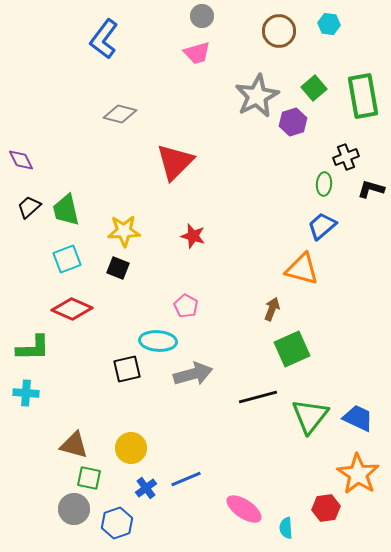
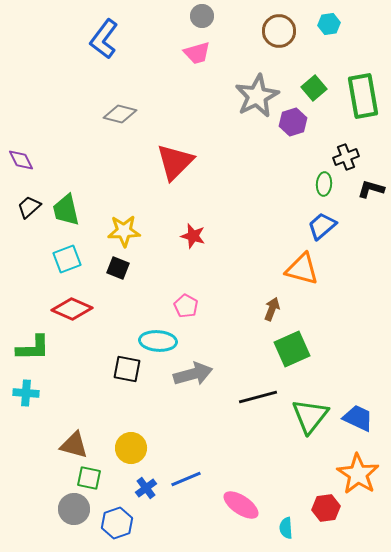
cyan hexagon at (329, 24): rotated 15 degrees counterclockwise
black square at (127, 369): rotated 24 degrees clockwise
pink ellipse at (244, 509): moved 3 px left, 4 px up
